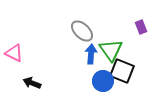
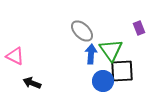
purple rectangle: moved 2 px left, 1 px down
pink triangle: moved 1 px right, 3 px down
black square: rotated 25 degrees counterclockwise
